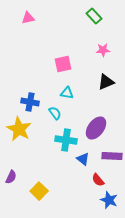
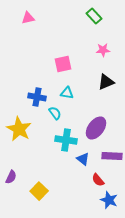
blue cross: moved 7 px right, 5 px up
